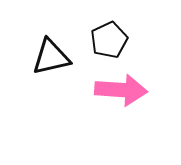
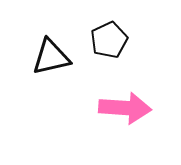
pink arrow: moved 4 px right, 18 px down
